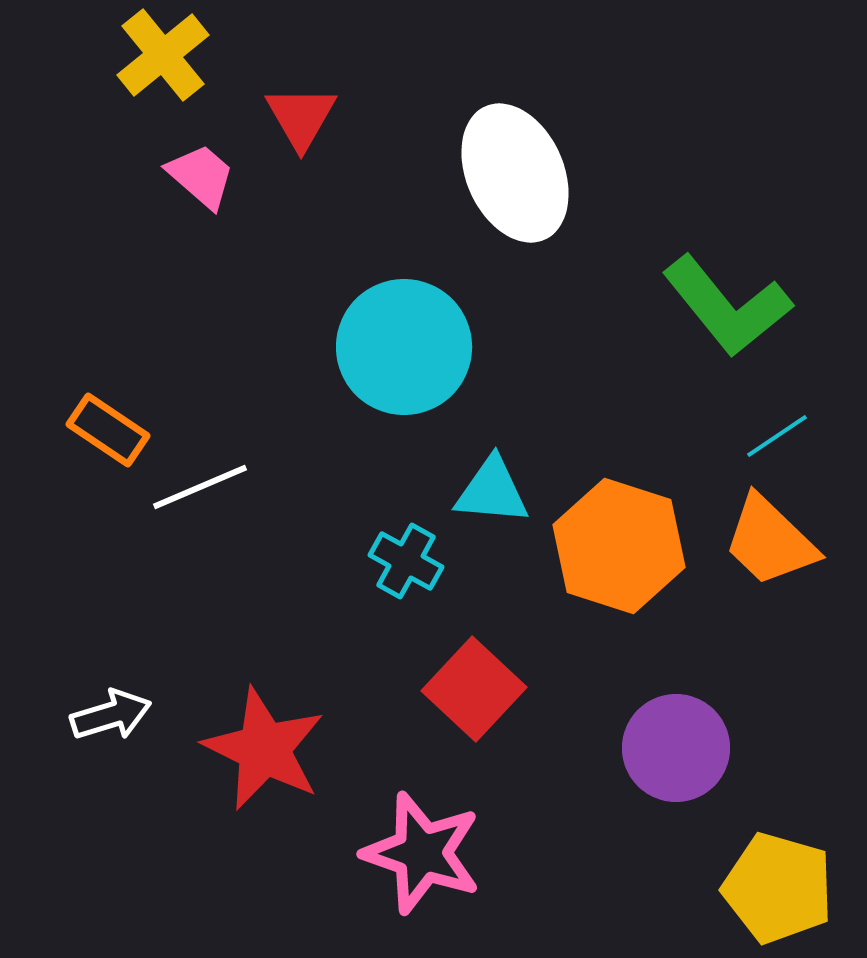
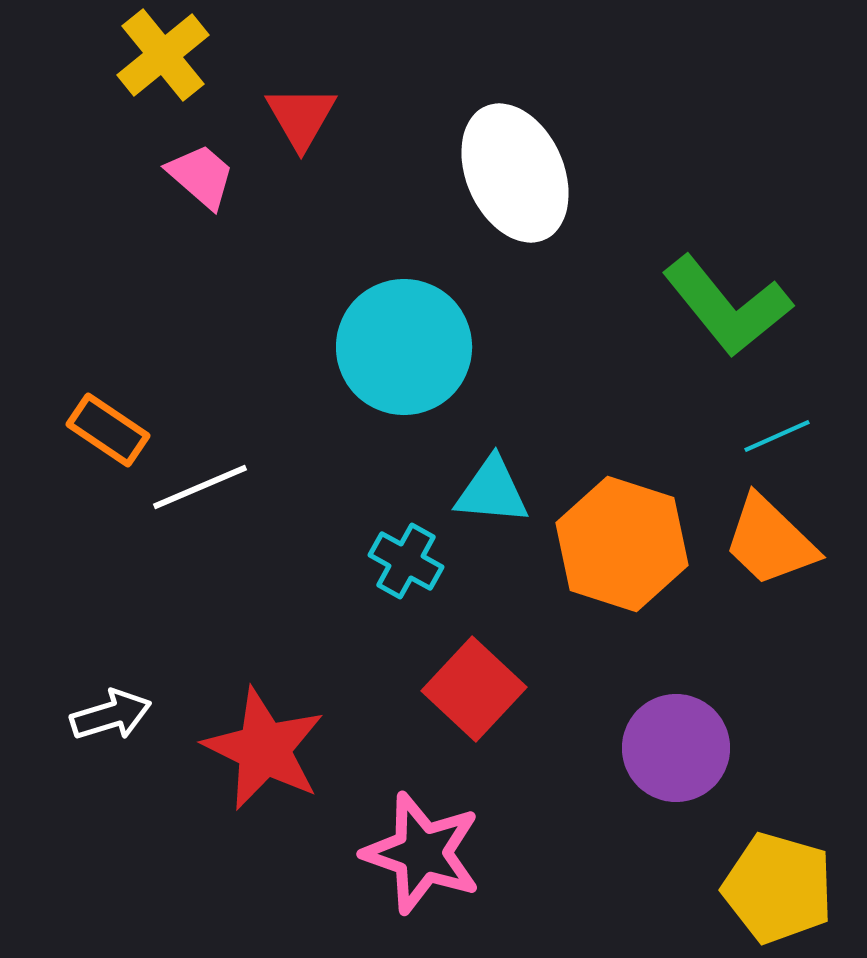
cyan line: rotated 10 degrees clockwise
orange hexagon: moved 3 px right, 2 px up
